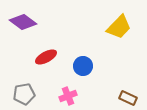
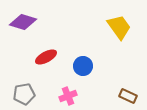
purple diamond: rotated 20 degrees counterclockwise
yellow trapezoid: rotated 80 degrees counterclockwise
brown rectangle: moved 2 px up
